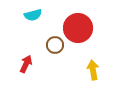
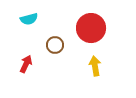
cyan semicircle: moved 4 px left, 4 px down
red circle: moved 13 px right
yellow arrow: moved 2 px right, 4 px up
